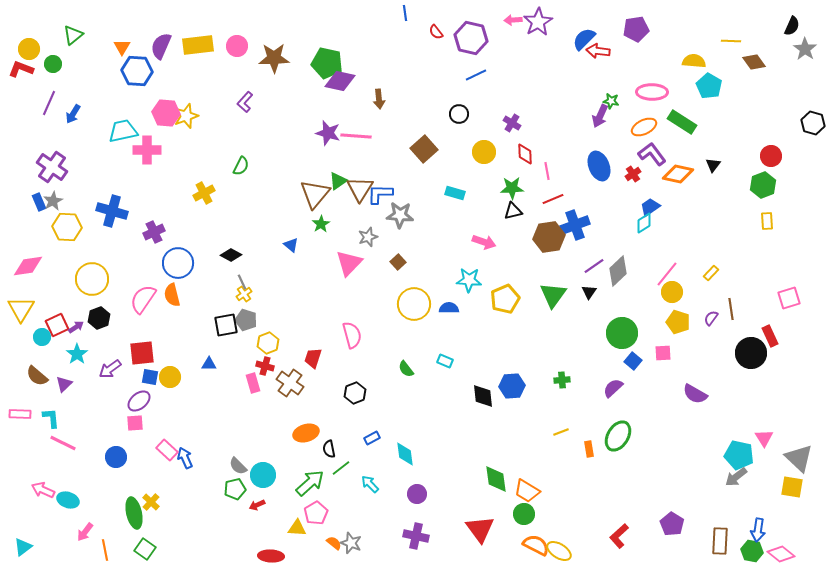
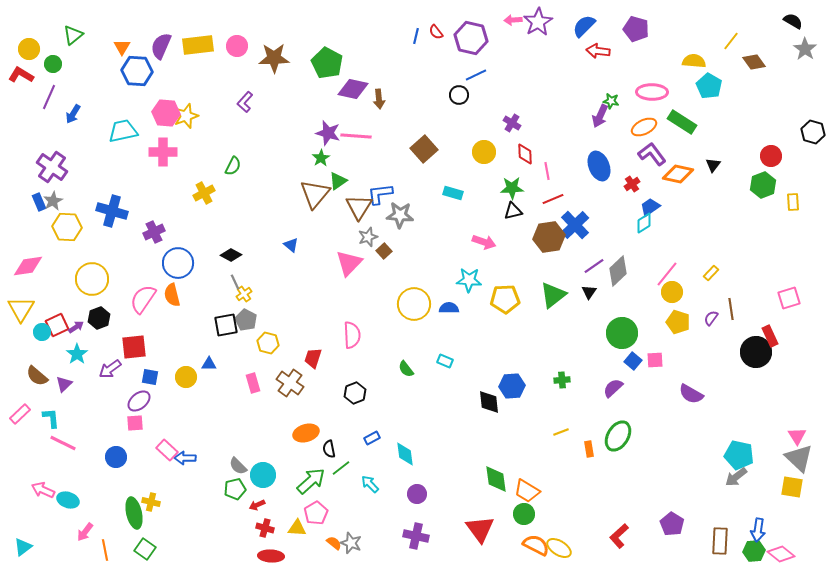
blue line at (405, 13): moved 11 px right, 23 px down; rotated 21 degrees clockwise
black semicircle at (792, 26): moved 1 px right, 5 px up; rotated 84 degrees counterclockwise
purple pentagon at (636, 29): rotated 25 degrees clockwise
blue semicircle at (584, 39): moved 13 px up
yellow line at (731, 41): rotated 54 degrees counterclockwise
green pentagon at (327, 63): rotated 16 degrees clockwise
red L-shape at (21, 69): moved 6 px down; rotated 10 degrees clockwise
purple diamond at (340, 81): moved 13 px right, 8 px down
purple line at (49, 103): moved 6 px up
black circle at (459, 114): moved 19 px up
black hexagon at (813, 123): moved 9 px down
pink cross at (147, 150): moved 16 px right, 2 px down
green semicircle at (241, 166): moved 8 px left
red cross at (633, 174): moved 1 px left, 10 px down
brown triangle at (360, 189): moved 1 px left, 18 px down
cyan rectangle at (455, 193): moved 2 px left
blue L-shape at (380, 194): rotated 8 degrees counterclockwise
yellow rectangle at (767, 221): moved 26 px right, 19 px up
green star at (321, 224): moved 66 px up
blue cross at (575, 225): rotated 24 degrees counterclockwise
brown square at (398, 262): moved 14 px left, 11 px up
gray line at (242, 282): moved 7 px left
green triangle at (553, 295): rotated 16 degrees clockwise
yellow pentagon at (505, 299): rotated 20 degrees clockwise
gray pentagon at (246, 320): rotated 10 degrees clockwise
pink semicircle at (352, 335): rotated 12 degrees clockwise
cyan circle at (42, 337): moved 5 px up
yellow hexagon at (268, 343): rotated 25 degrees counterclockwise
red square at (142, 353): moved 8 px left, 6 px up
pink square at (663, 353): moved 8 px left, 7 px down
black circle at (751, 353): moved 5 px right, 1 px up
red cross at (265, 366): moved 162 px down
yellow circle at (170, 377): moved 16 px right
purple semicircle at (695, 394): moved 4 px left
black diamond at (483, 396): moved 6 px right, 6 px down
pink rectangle at (20, 414): rotated 45 degrees counterclockwise
pink triangle at (764, 438): moved 33 px right, 2 px up
blue arrow at (185, 458): rotated 65 degrees counterclockwise
green arrow at (310, 483): moved 1 px right, 2 px up
yellow cross at (151, 502): rotated 30 degrees counterclockwise
yellow ellipse at (559, 551): moved 3 px up
green hexagon at (752, 551): moved 2 px right; rotated 15 degrees counterclockwise
